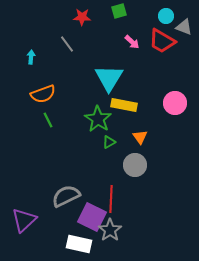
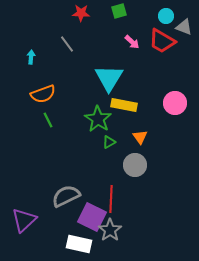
red star: moved 1 px left, 4 px up
